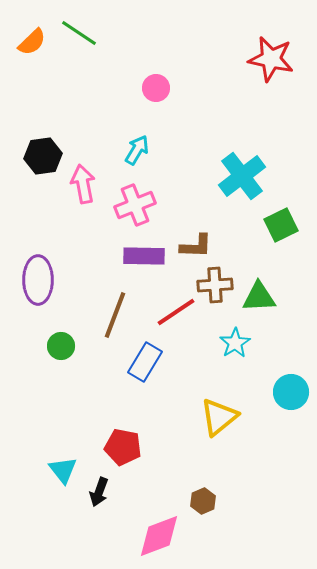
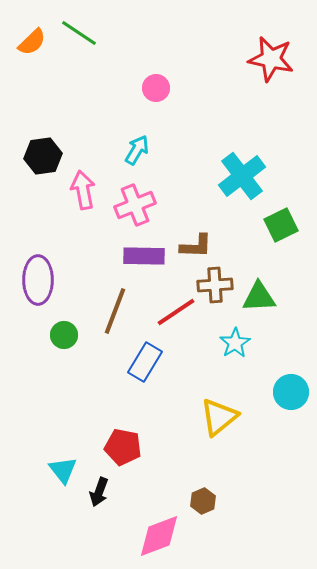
pink arrow: moved 6 px down
brown line: moved 4 px up
green circle: moved 3 px right, 11 px up
